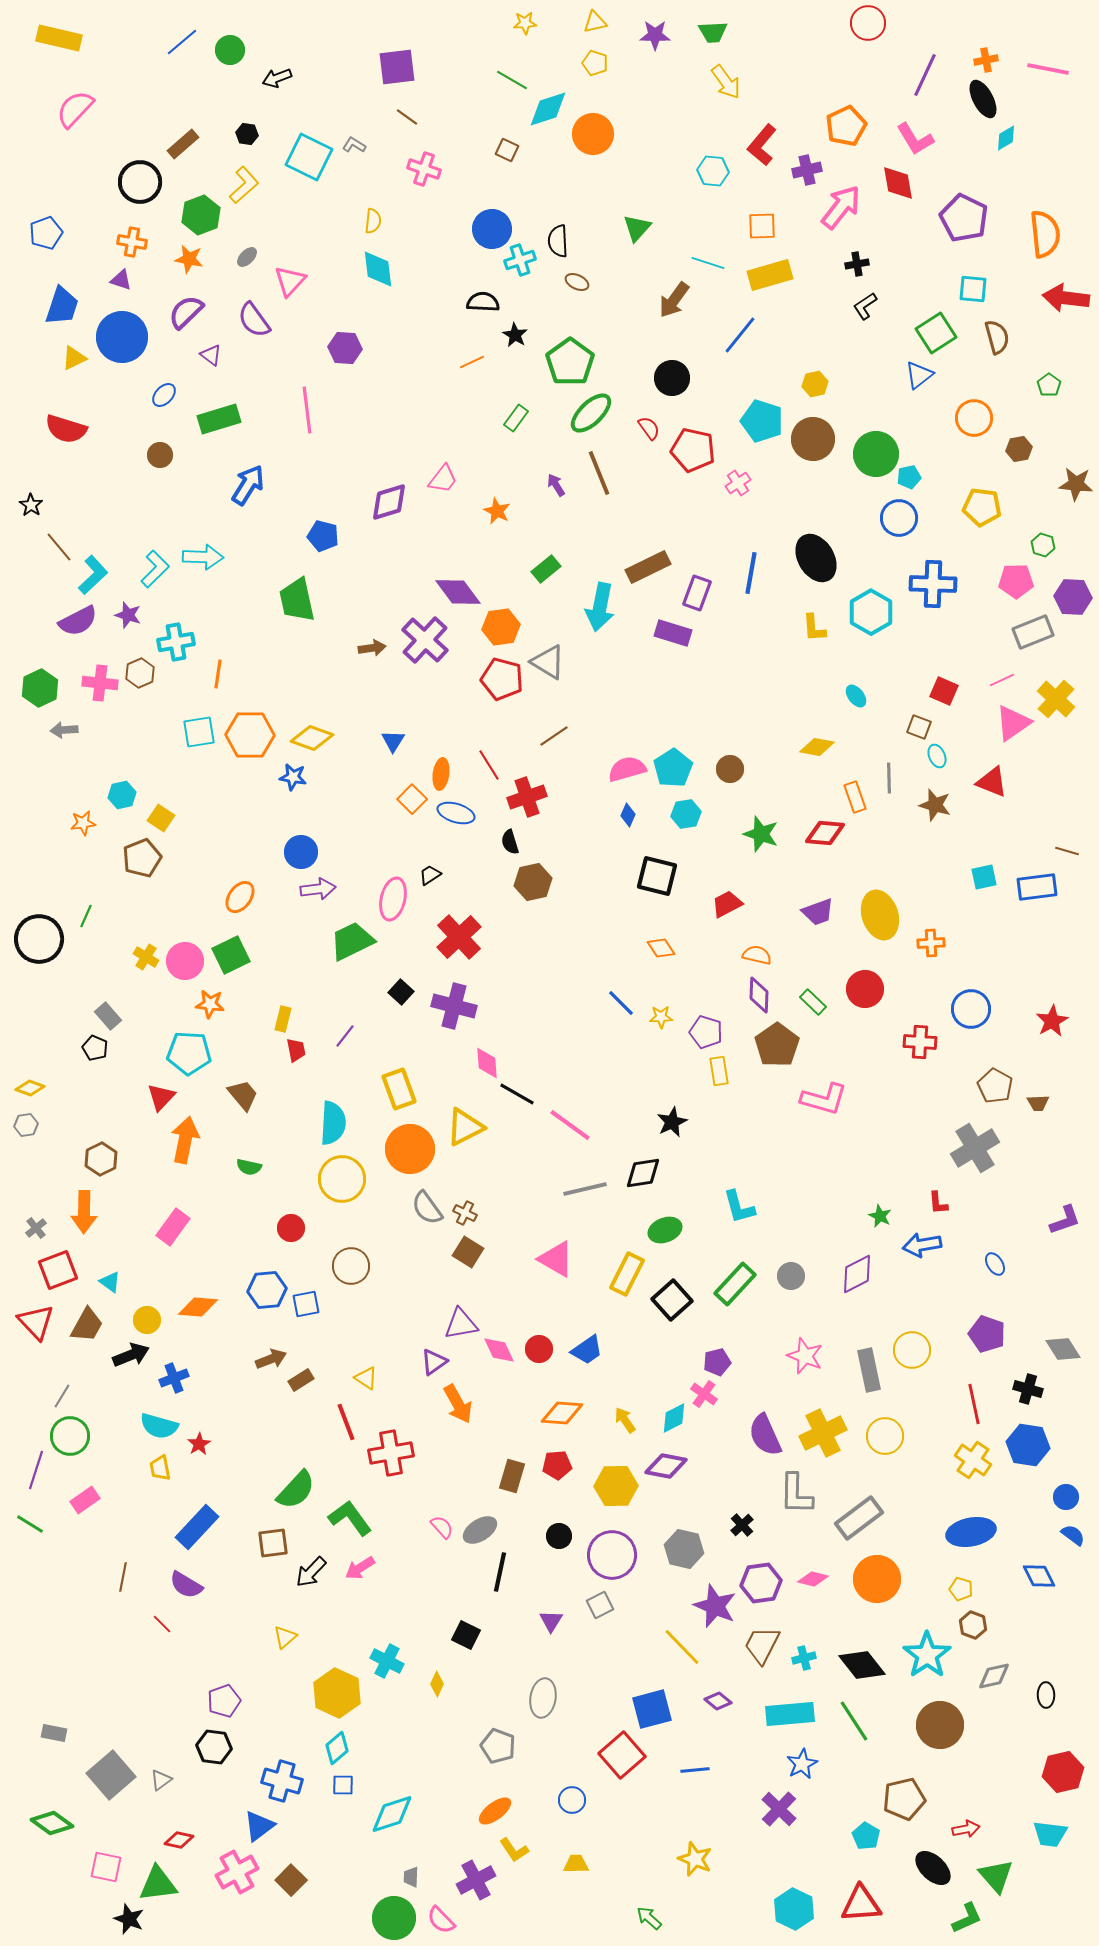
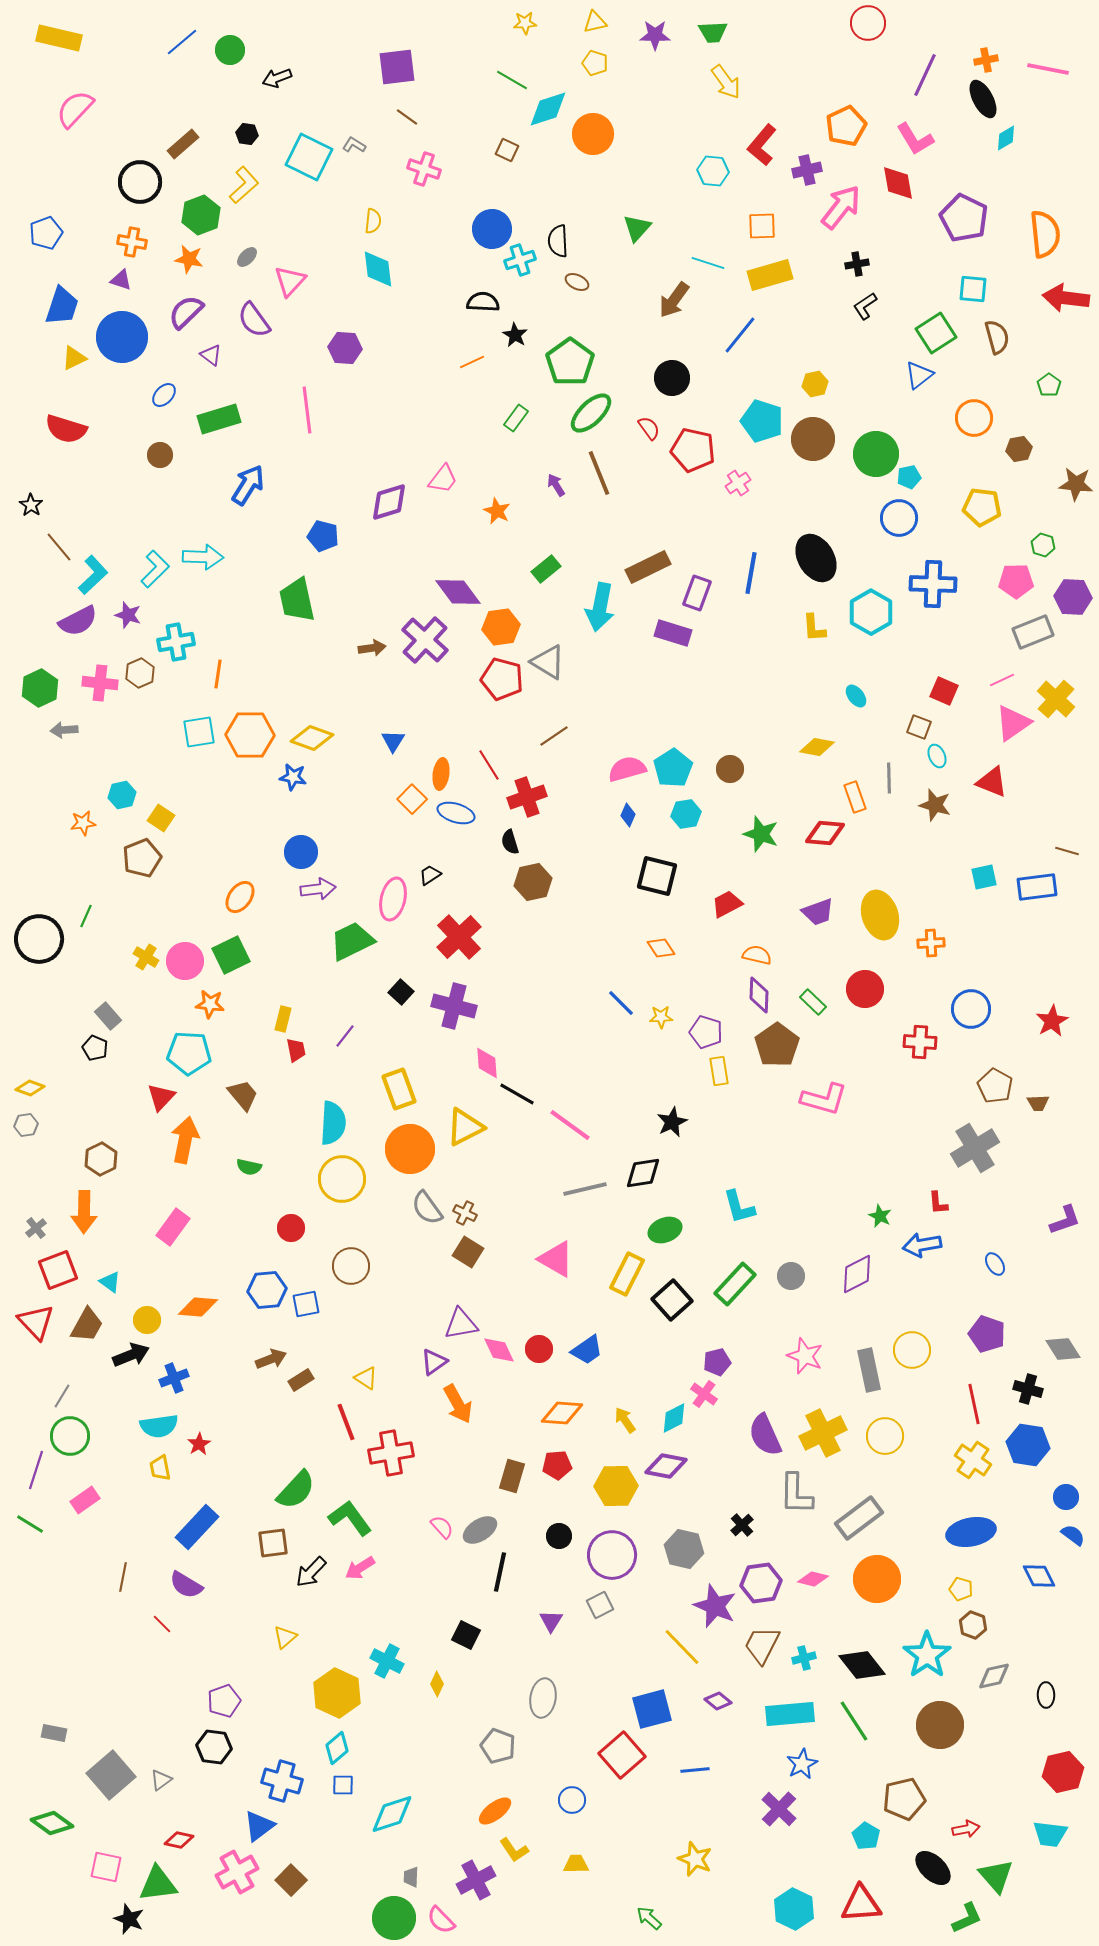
cyan semicircle at (159, 1426): rotated 24 degrees counterclockwise
